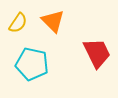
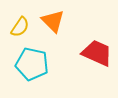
yellow semicircle: moved 2 px right, 4 px down
red trapezoid: rotated 40 degrees counterclockwise
